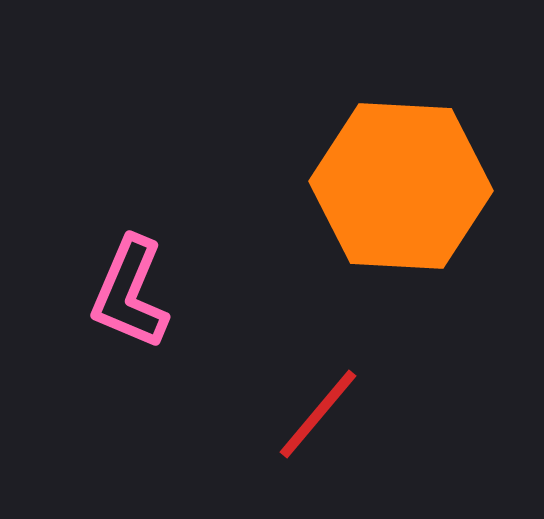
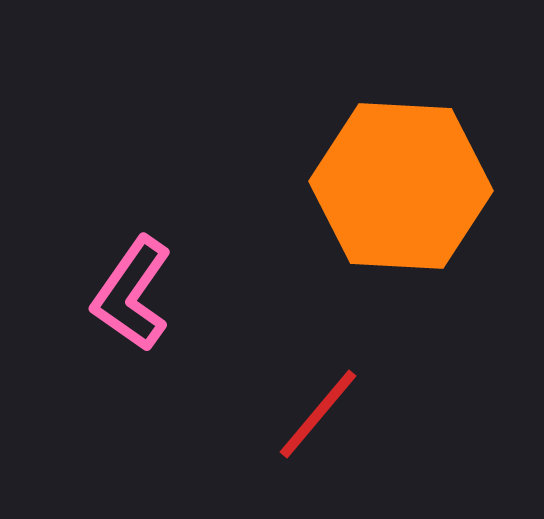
pink L-shape: moved 2 px right, 1 px down; rotated 12 degrees clockwise
